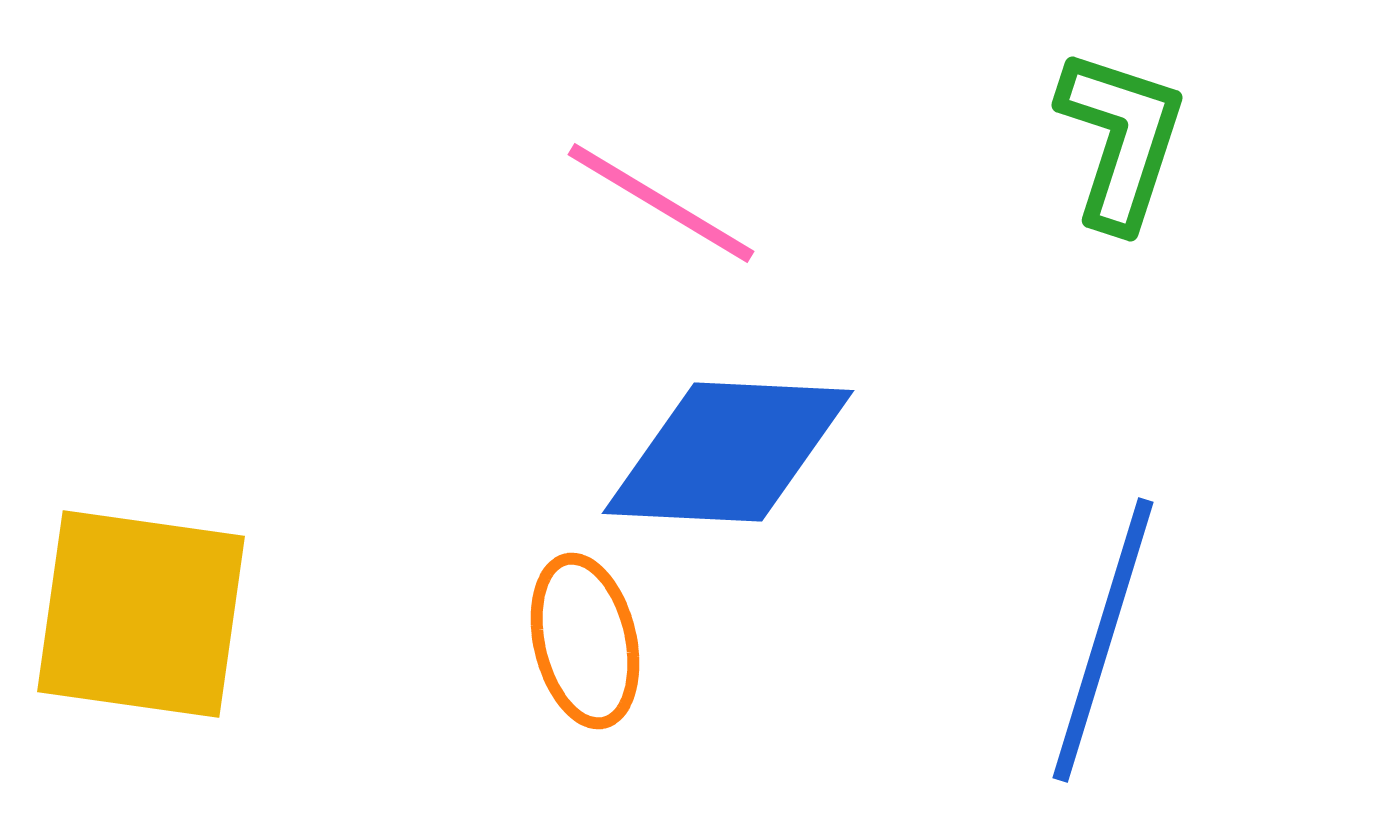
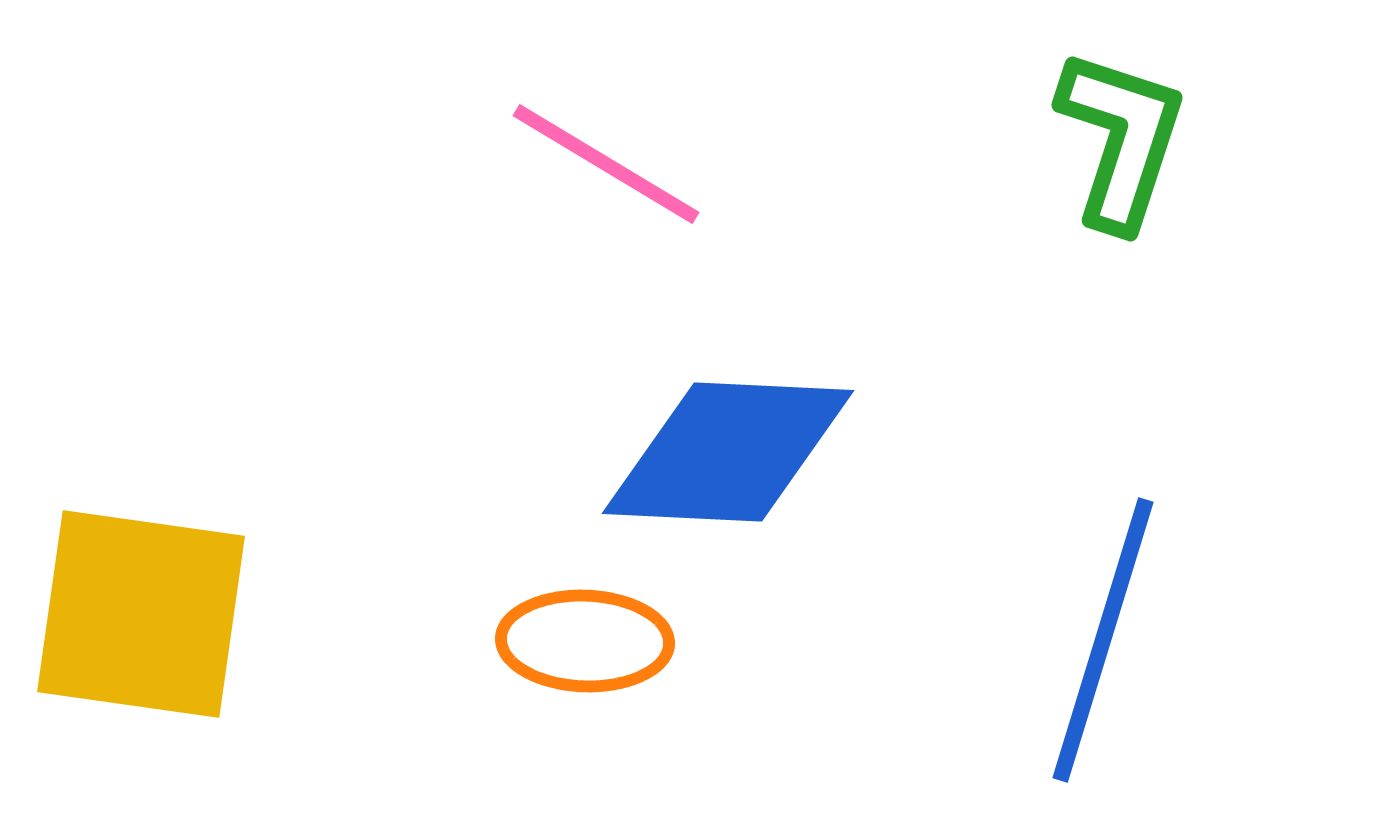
pink line: moved 55 px left, 39 px up
orange ellipse: rotated 75 degrees counterclockwise
